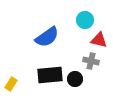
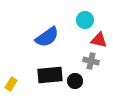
black circle: moved 2 px down
